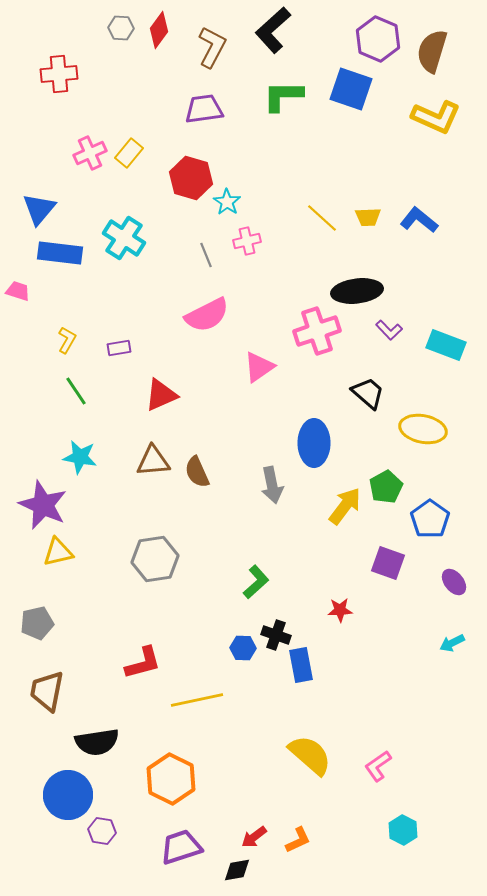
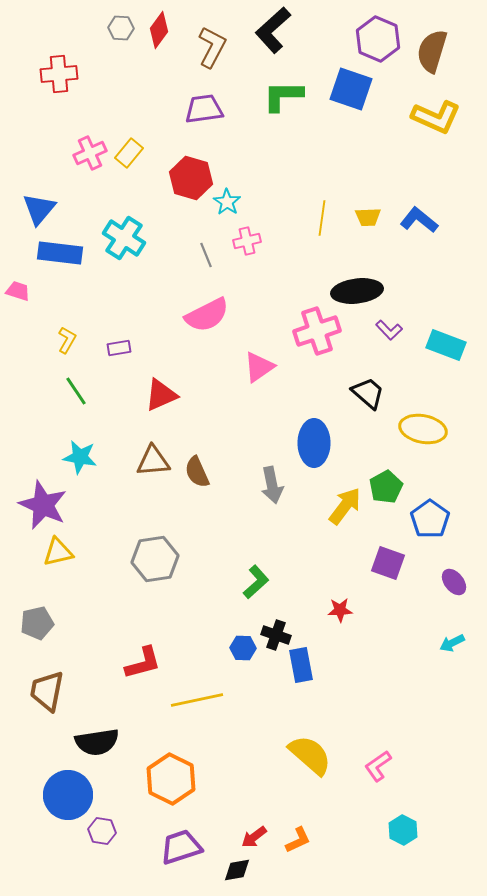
yellow line at (322, 218): rotated 56 degrees clockwise
